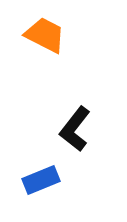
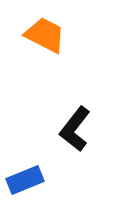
blue rectangle: moved 16 px left
